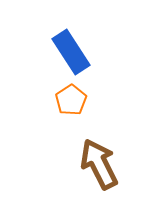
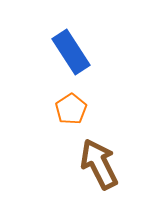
orange pentagon: moved 9 px down
